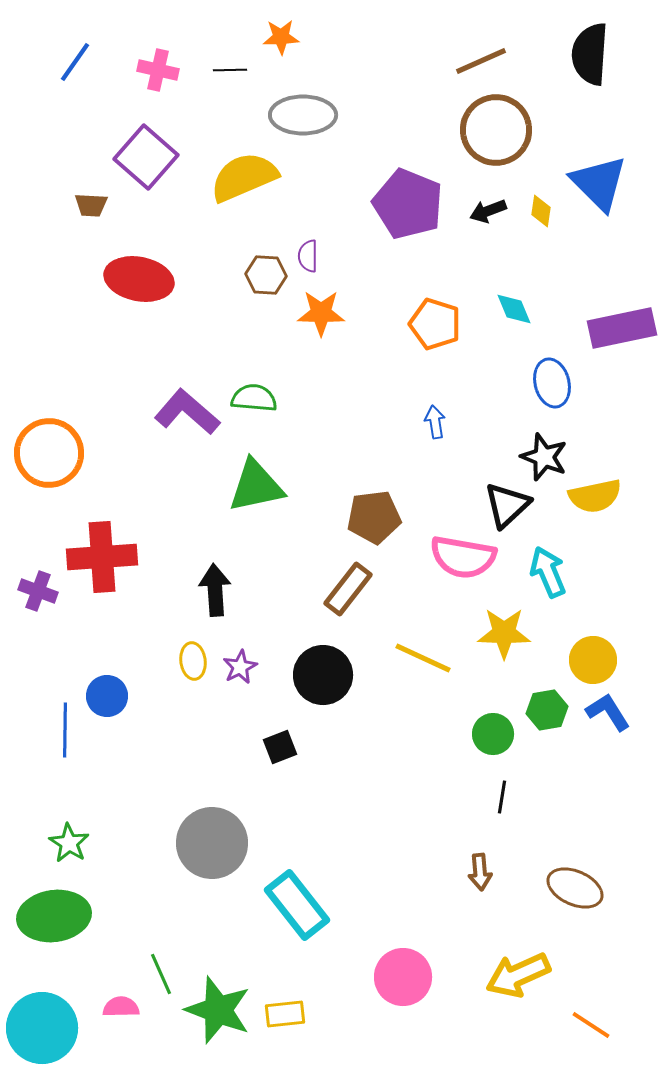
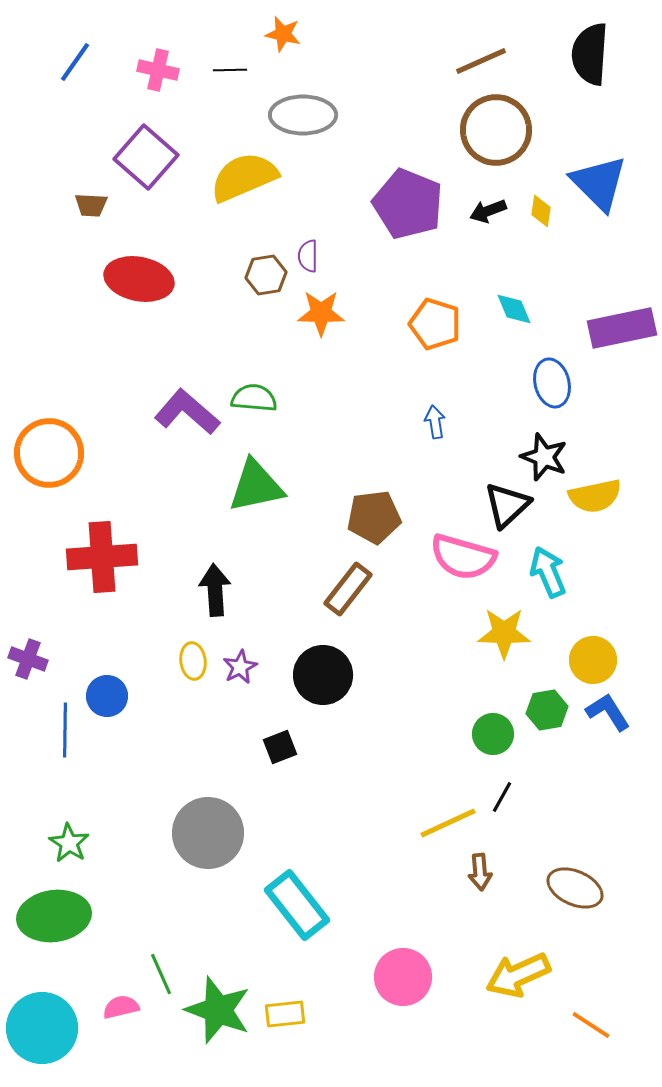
orange star at (281, 37): moved 2 px right, 3 px up; rotated 15 degrees clockwise
brown hexagon at (266, 275): rotated 12 degrees counterclockwise
pink semicircle at (463, 557): rotated 6 degrees clockwise
purple cross at (38, 591): moved 10 px left, 68 px down
yellow line at (423, 658): moved 25 px right, 165 px down; rotated 50 degrees counterclockwise
black line at (502, 797): rotated 20 degrees clockwise
gray circle at (212, 843): moved 4 px left, 10 px up
pink semicircle at (121, 1007): rotated 12 degrees counterclockwise
